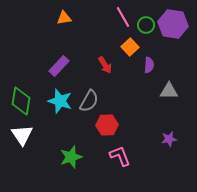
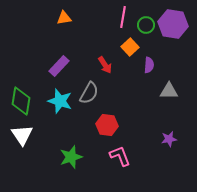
pink line: rotated 40 degrees clockwise
gray semicircle: moved 8 px up
red hexagon: rotated 10 degrees clockwise
